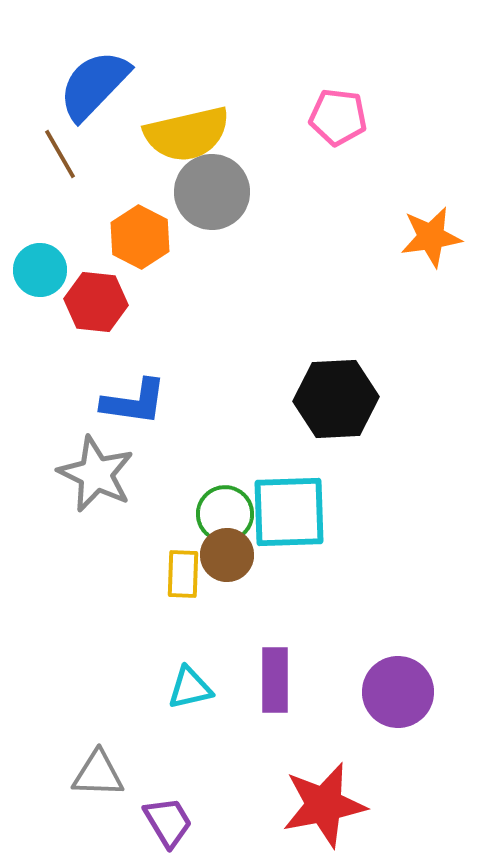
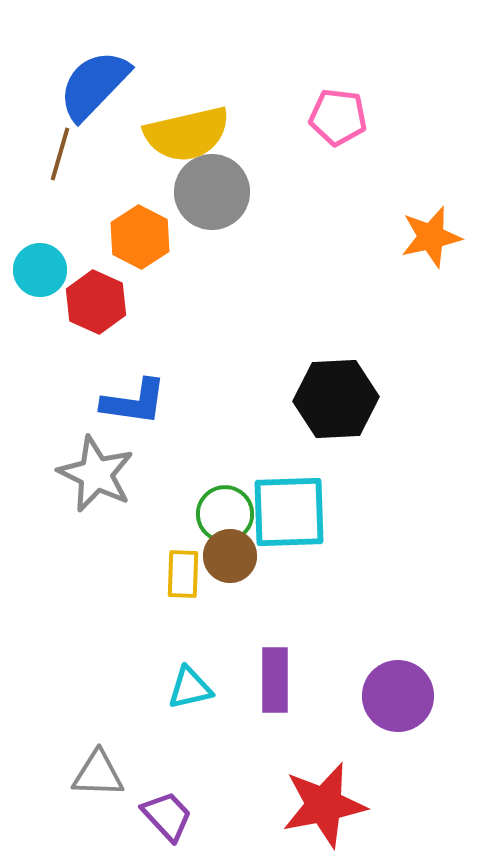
brown line: rotated 46 degrees clockwise
orange star: rotated 4 degrees counterclockwise
red hexagon: rotated 18 degrees clockwise
brown circle: moved 3 px right, 1 px down
purple circle: moved 4 px down
purple trapezoid: moved 1 px left, 6 px up; rotated 12 degrees counterclockwise
